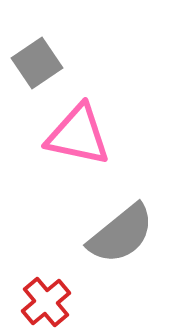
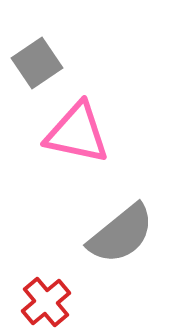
pink triangle: moved 1 px left, 2 px up
